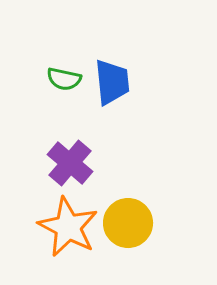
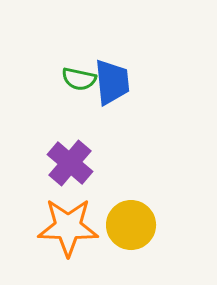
green semicircle: moved 15 px right
yellow circle: moved 3 px right, 2 px down
orange star: rotated 26 degrees counterclockwise
